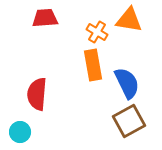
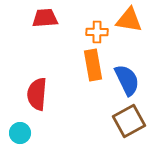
orange cross: rotated 30 degrees counterclockwise
blue semicircle: moved 3 px up
cyan circle: moved 1 px down
